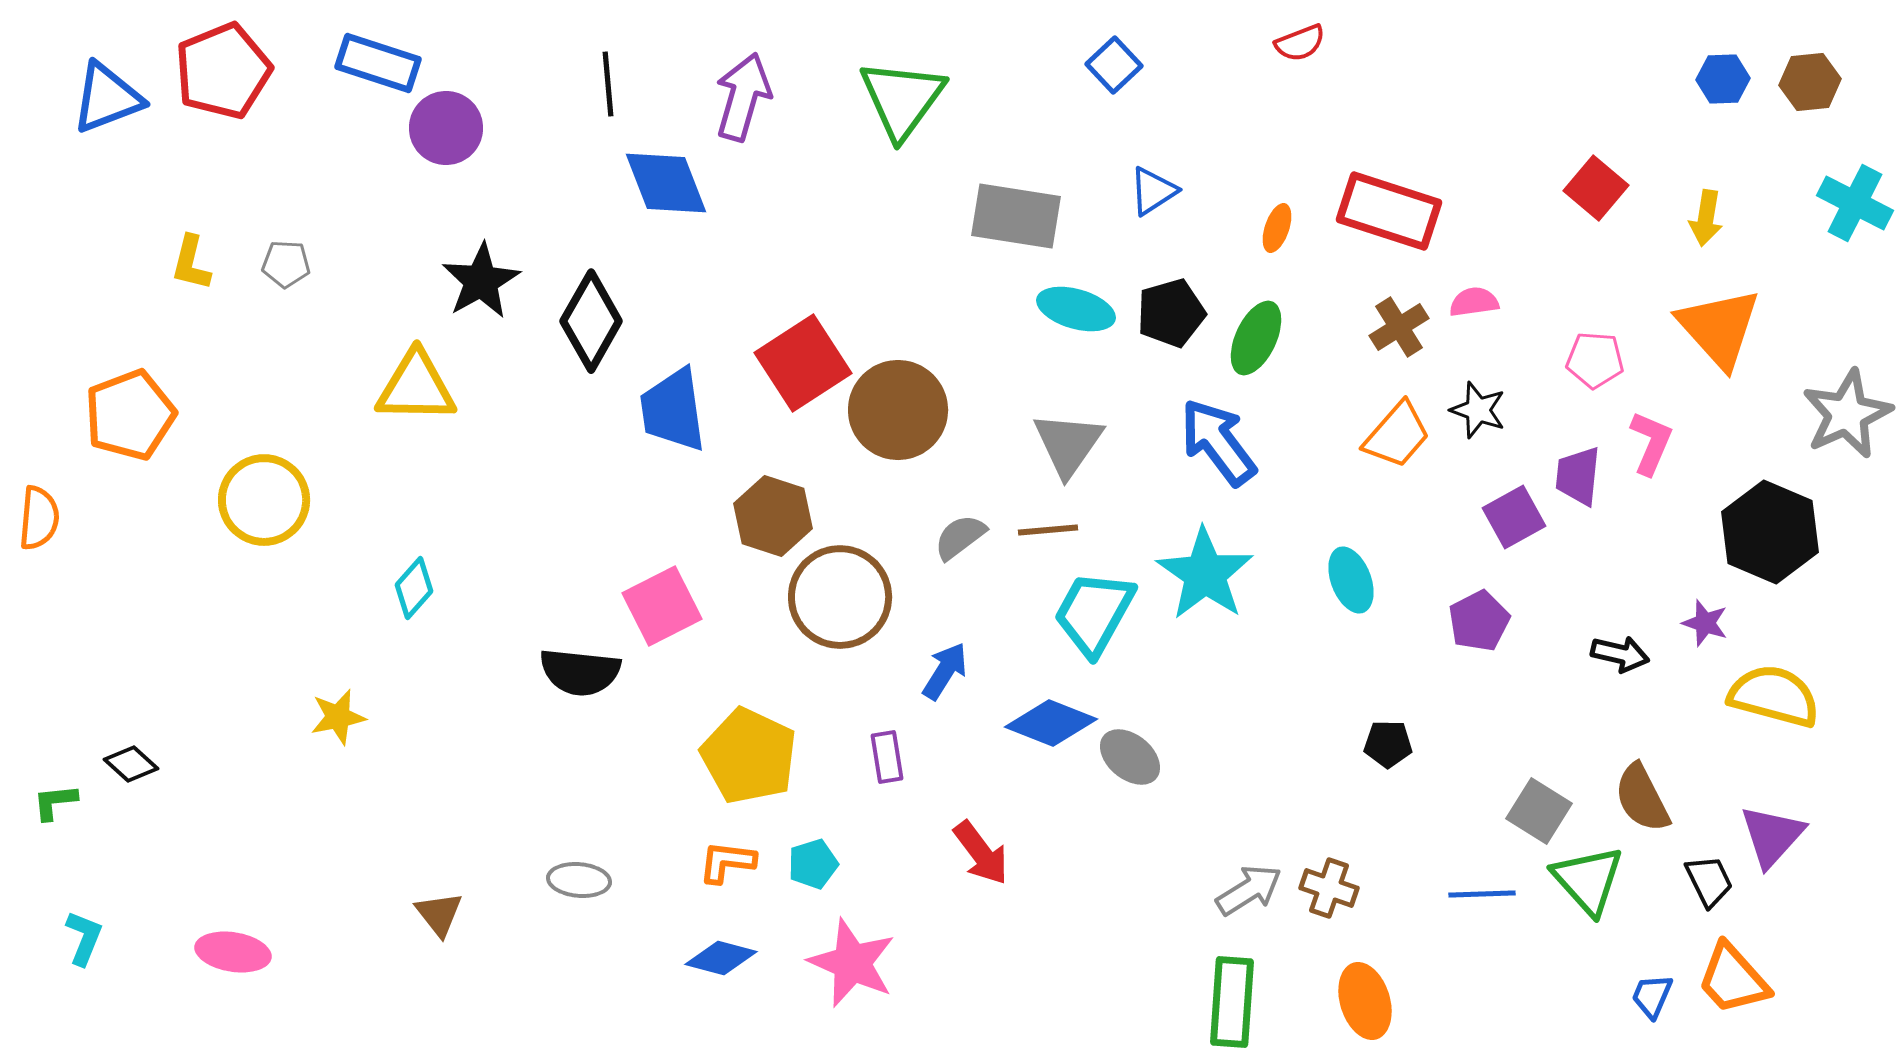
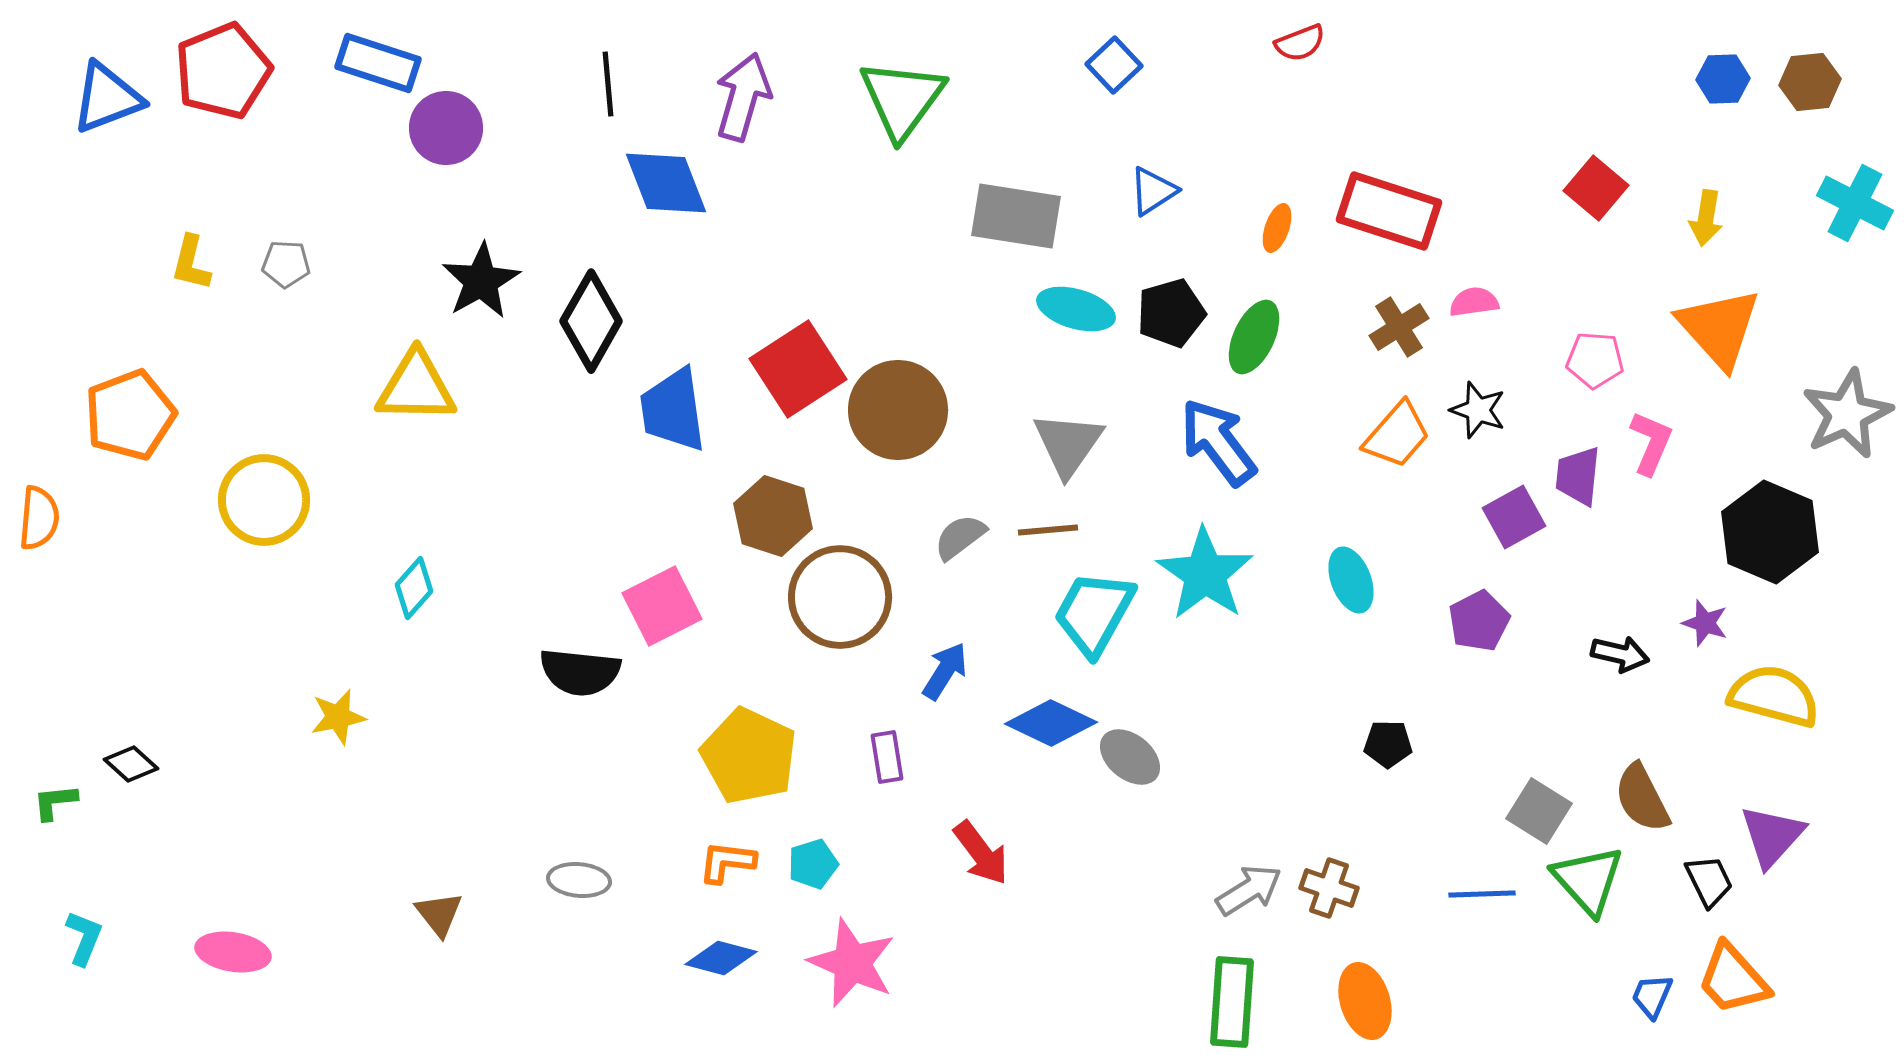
green ellipse at (1256, 338): moved 2 px left, 1 px up
red square at (803, 363): moved 5 px left, 6 px down
blue diamond at (1051, 723): rotated 4 degrees clockwise
